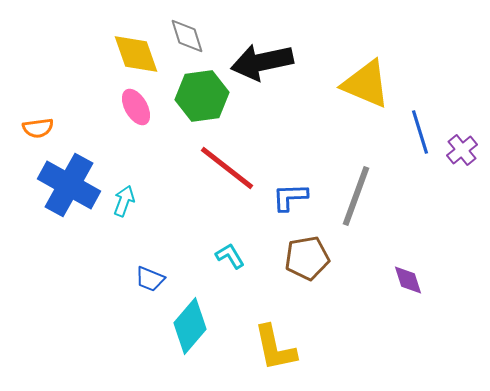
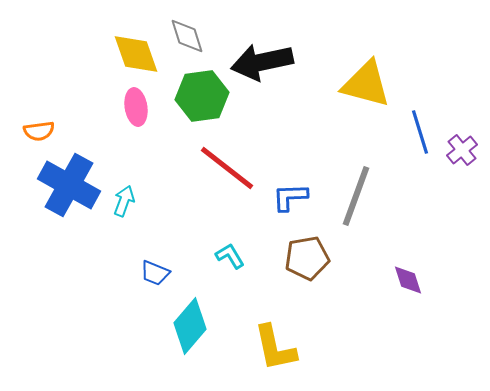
yellow triangle: rotated 8 degrees counterclockwise
pink ellipse: rotated 21 degrees clockwise
orange semicircle: moved 1 px right, 3 px down
blue trapezoid: moved 5 px right, 6 px up
